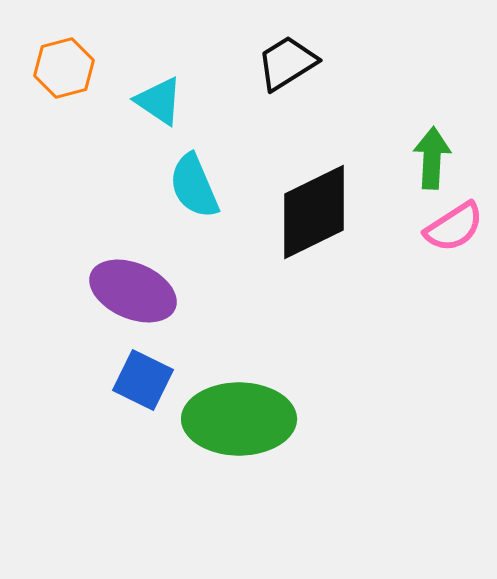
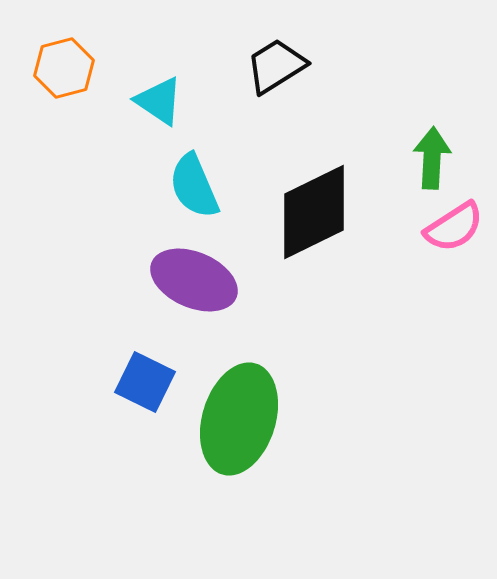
black trapezoid: moved 11 px left, 3 px down
purple ellipse: moved 61 px right, 11 px up
blue square: moved 2 px right, 2 px down
green ellipse: rotated 73 degrees counterclockwise
